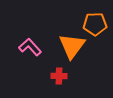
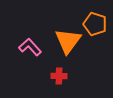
orange pentagon: rotated 20 degrees clockwise
orange triangle: moved 4 px left, 5 px up
